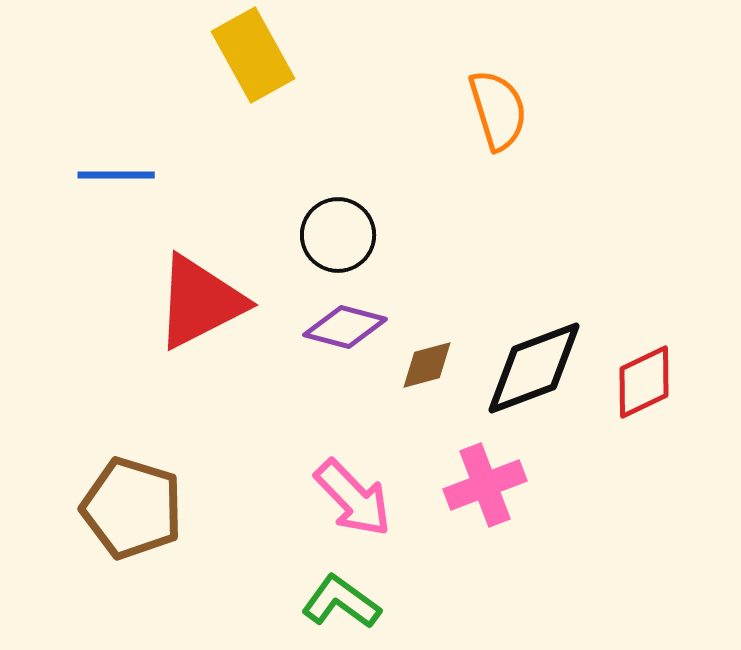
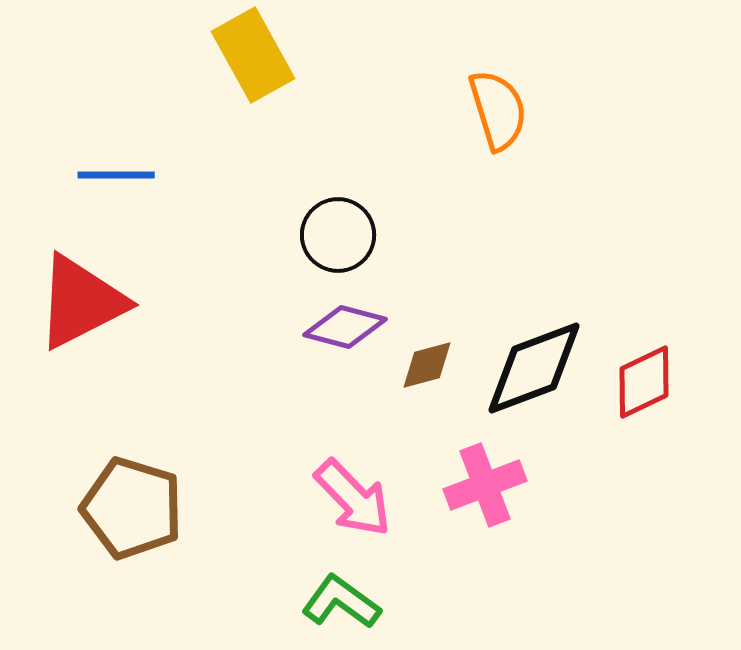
red triangle: moved 119 px left
